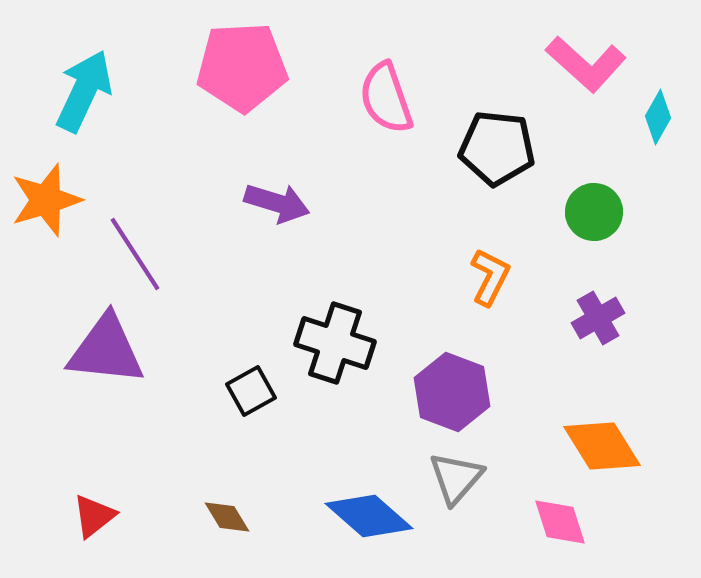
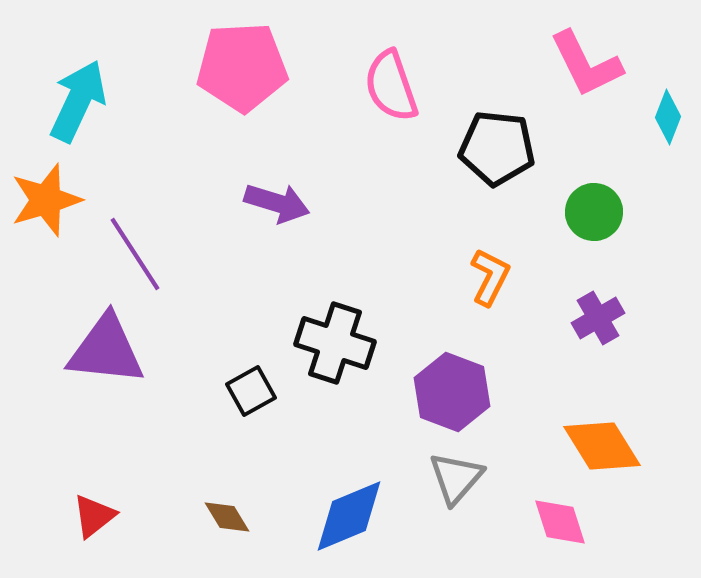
pink L-shape: rotated 22 degrees clockwise
cyan arrow: moved 6 px left, 10 px down
pink semicircle: moved 5 px right, 12 px up
cyan diamond: moved 10 px right; rotated 8 degrees counterclockwise
blue diamond: moved 20 px left; rotated 64 degrees counterclockwise
